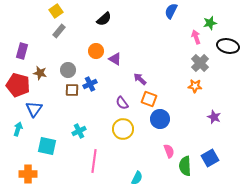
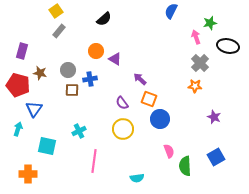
blue cross: moved 5 px up; rotated 16 degrees clockwise
blue square: moved 6 px right, 1 px up
cyan semicircle: rotated 56 degrees clockwise
